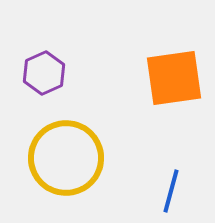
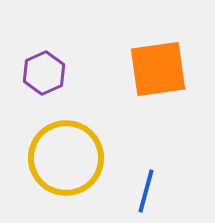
orange square: moved 16 px left, 9 px up
blue line: moved 25 px left
